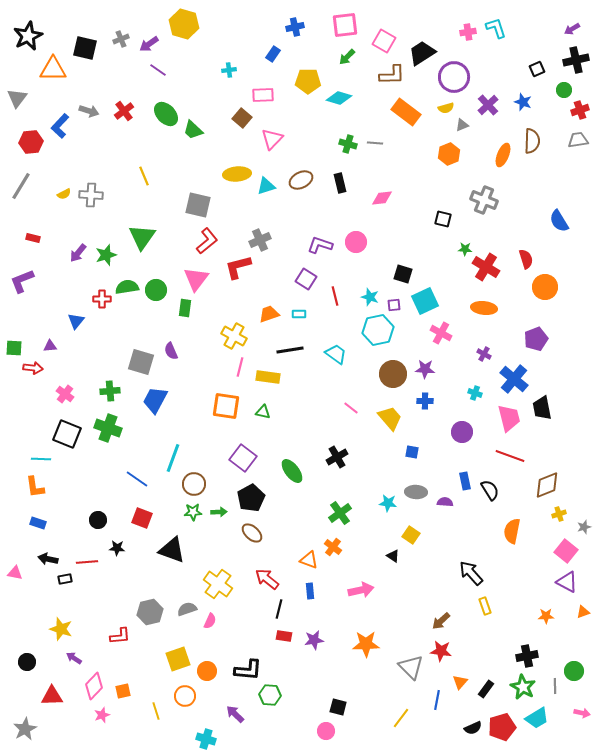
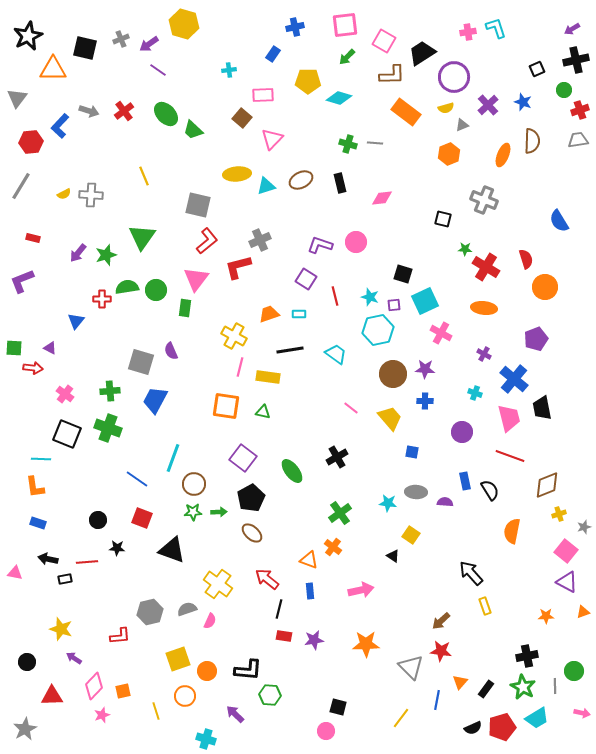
purple triangle at (50, 346): moved 2 px down; rotated 32 degrees clockwise
